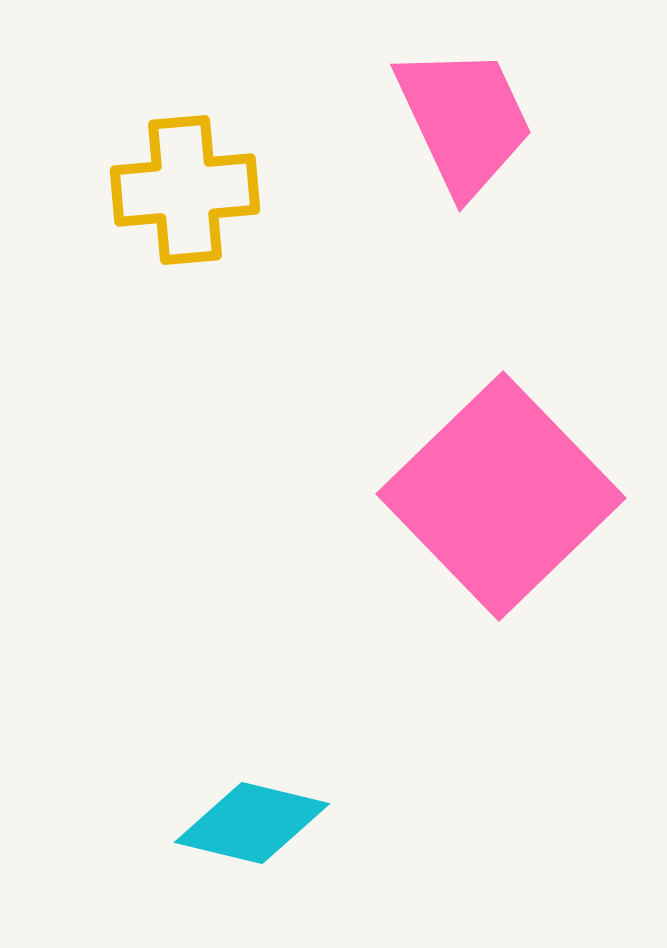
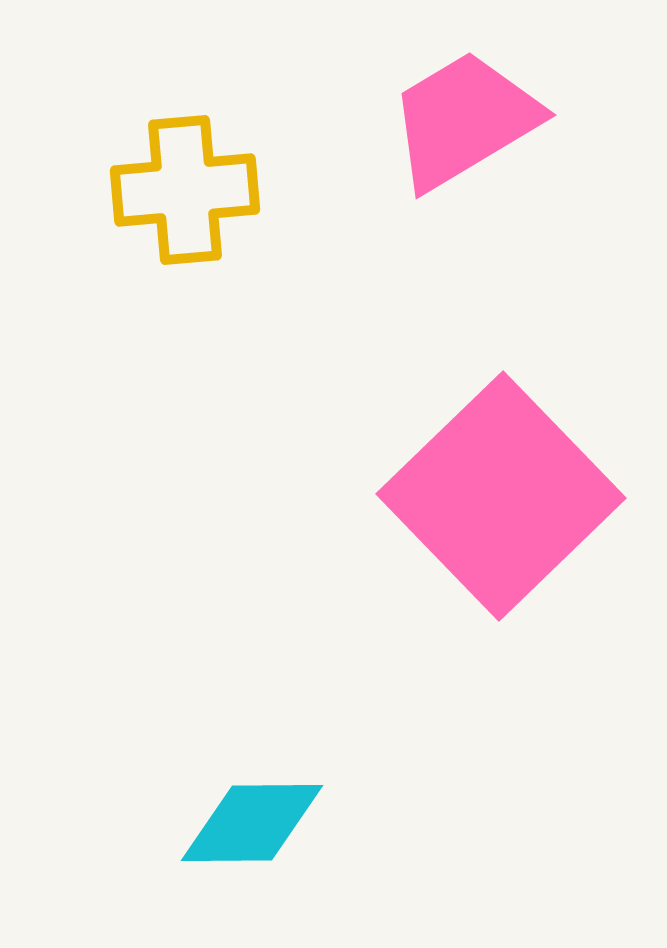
pink trapezoid: rotated 96 degrees counterclockwise
cyan diamond: rotated 14 degrees counterclockwise
